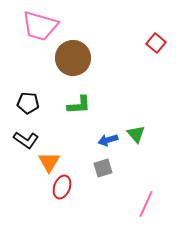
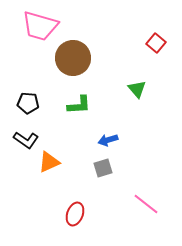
green triangle: moved 1 px right, 45 px up
orange triangle: rotated 35 degrees clockwise
red ellipse: moved 13 px right, 27 px down
pink line: rotated 76 degrees counterclockwise
